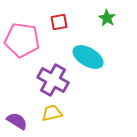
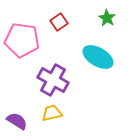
red square: rotated 24 degrees counterclockwise
cyan ellipse: moved 10 px right
